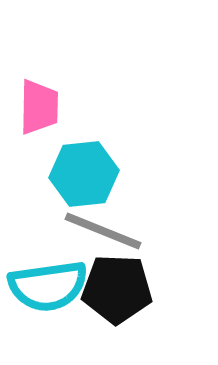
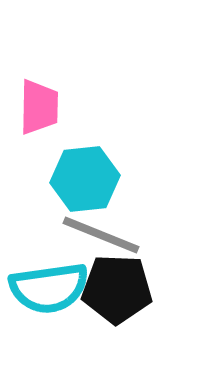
cyan hexagon: moved 1 px right, 5 px down
gray line: moved 2 px left, 4 px down
cyan semicircle: moved 1 px right, 2 px down
